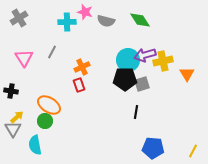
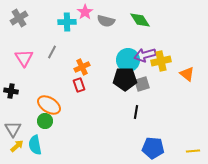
pink star: rotated 21 degrees clockwise
yellow cross: moved 2 px left
orange triangle: rotated 21 degrees counterclockwise
yellow arrow: moved 29 px down
yellow line: rotated 56 degrees clockwise
